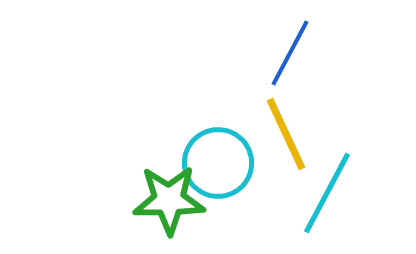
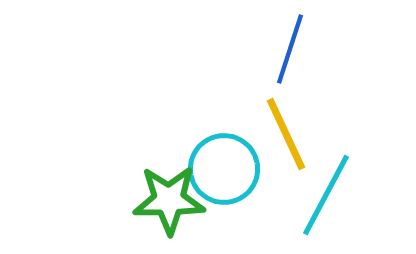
blue line: moved 4 px up; rotated 10 degrees counterclockwise
cyan circle: moved 6 px right, 6 px down
cyan line: moved 1 px left, 2 px down
